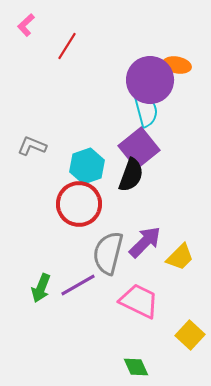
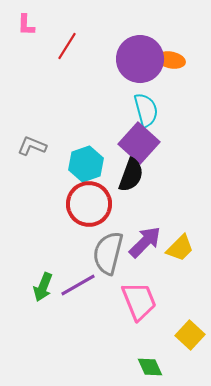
pink L-shape: rotated 45 degrees counterclockwise
orange ellipse: moved 6 px left, 5 px up
purple circle: moved 10 px left, 21 px up
purple square: moved 5 px up; rotated 9 degrees counterclockwise
cyan hexagon: moved 1 px left, 2 px up
red circle: moved 10 px right
yellow trapezoid: moved 9 px up
green arrow: moved 2 px right, 1 px up
pink trapezoid: rotated 42 degrees clockwise
green diamond: moved 14 px right
